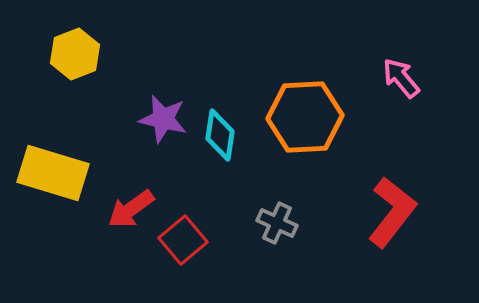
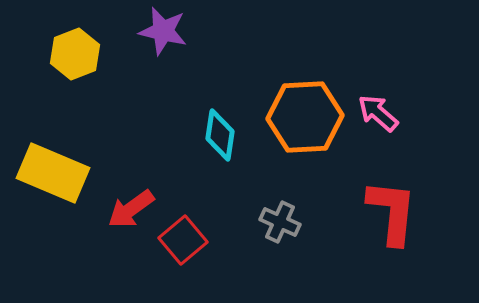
pink arrow: moved 23 px left, 35 px down; rotated 9 degrees counterclockwise
purple star: moved 88 px up
yellow rectangle: rotated 6 degrees clockwise
red L-shape: rotated 32 degrees counterclockwise
gray cross: moved 3 px right, 1 px up
